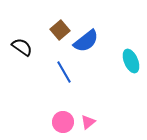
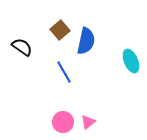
blue semicircle: rotated 40 degrees counterclockwise
